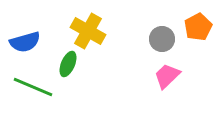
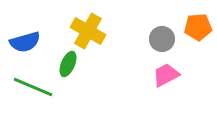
orange pentagon: rotated 24 degrees clockwise
pink trapezoid: moved 1 px left, 1 px up; rotated 16 degrees clockwise
